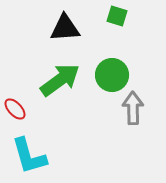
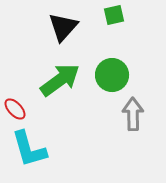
green square: moved 3 px left, 1 px up; rotated 30 degrees counterclockwise
black triangle: moved 2 px left, 1 px up; rotated 44 degrees counterclockwise
gray arrow: moved 6 px down
cyan L-shape: moved 7 px up
